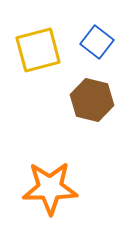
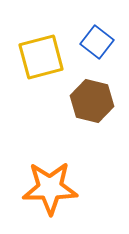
yellow square: moved 3 px right, 7 px down
brown hexagon: moved 1 px down
